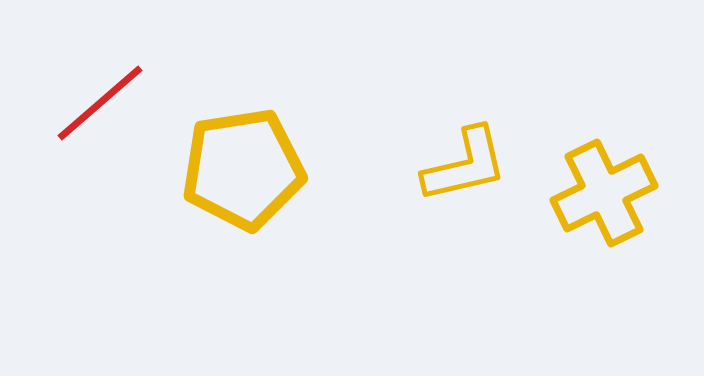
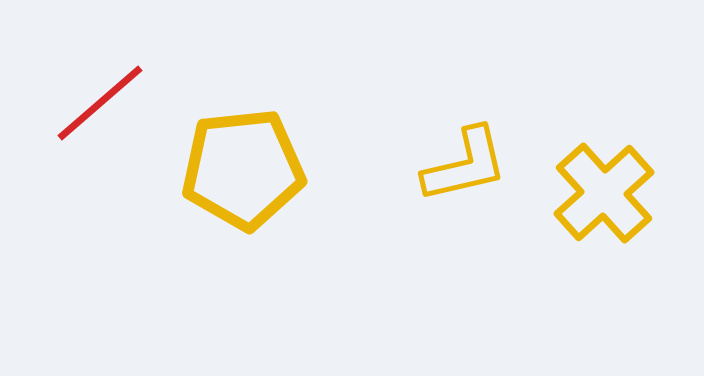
yellow pentagon: rotated 3 degrees clockwise
yellow cross: rotated 16 degrees counterclockwise
